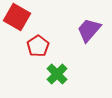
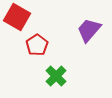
red pentagon: moved 1 px left, 1 px up
green cross: moved 1 px left, 2 px down
